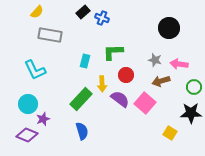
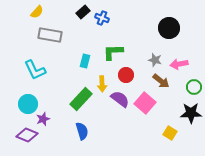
pink arrow: rotated 18 degrees counterclockwise
brown arrow: rotated 126 degrees counterclockwise
